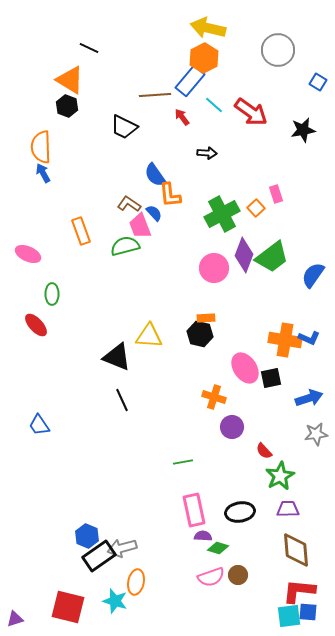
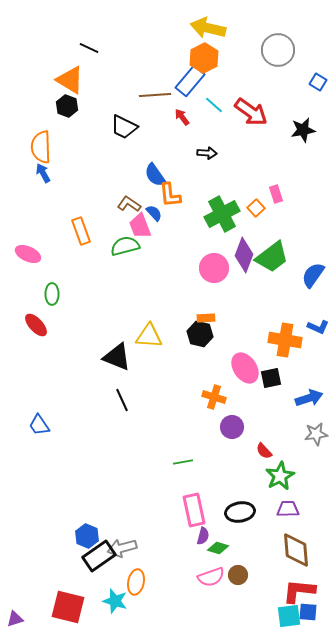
blue L-shape at (309, 338): moved 9 px right, 11 px up
purple semicircle at (203, 536): rotated 102 degrees clockwise
